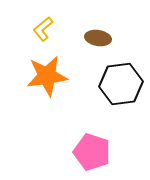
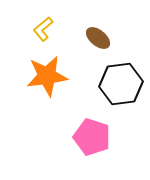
brown ellipse: rotated 30 degrees clockwise
pink pentagon: moved 15 px up
